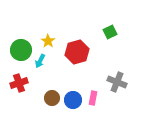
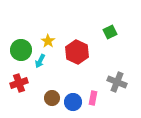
red hexagon: rotated 20 degrees counterclockwise
blue circle: moved 2 px down
